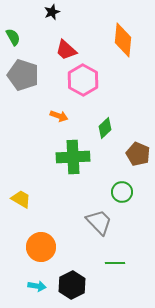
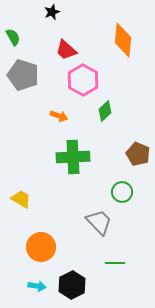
green diamond: moved 17 px up
